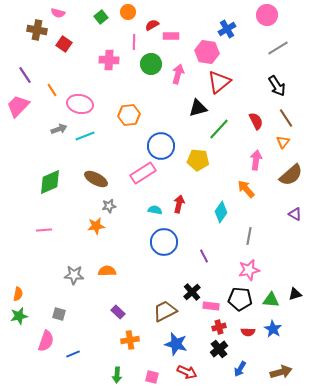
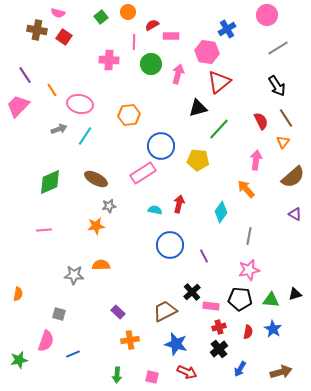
red square at (64, 44): moved 7 px up
red semicircle at (256, 121): moved 5 px right
cyan line at (85, 136): rotated 36 degrees counterclockwise
brown semicircle at (291, 175): moved 2 px right, 2 px down
blue circle at (164, 242): moved 6 px right, 3 px down
orange semicircle at (107, 271): moved 6 px left, 6 px up
green star at (19, 316): moved 44 px down
red semicircle at (248, 332): rotated 80 degrees counterclockwise
